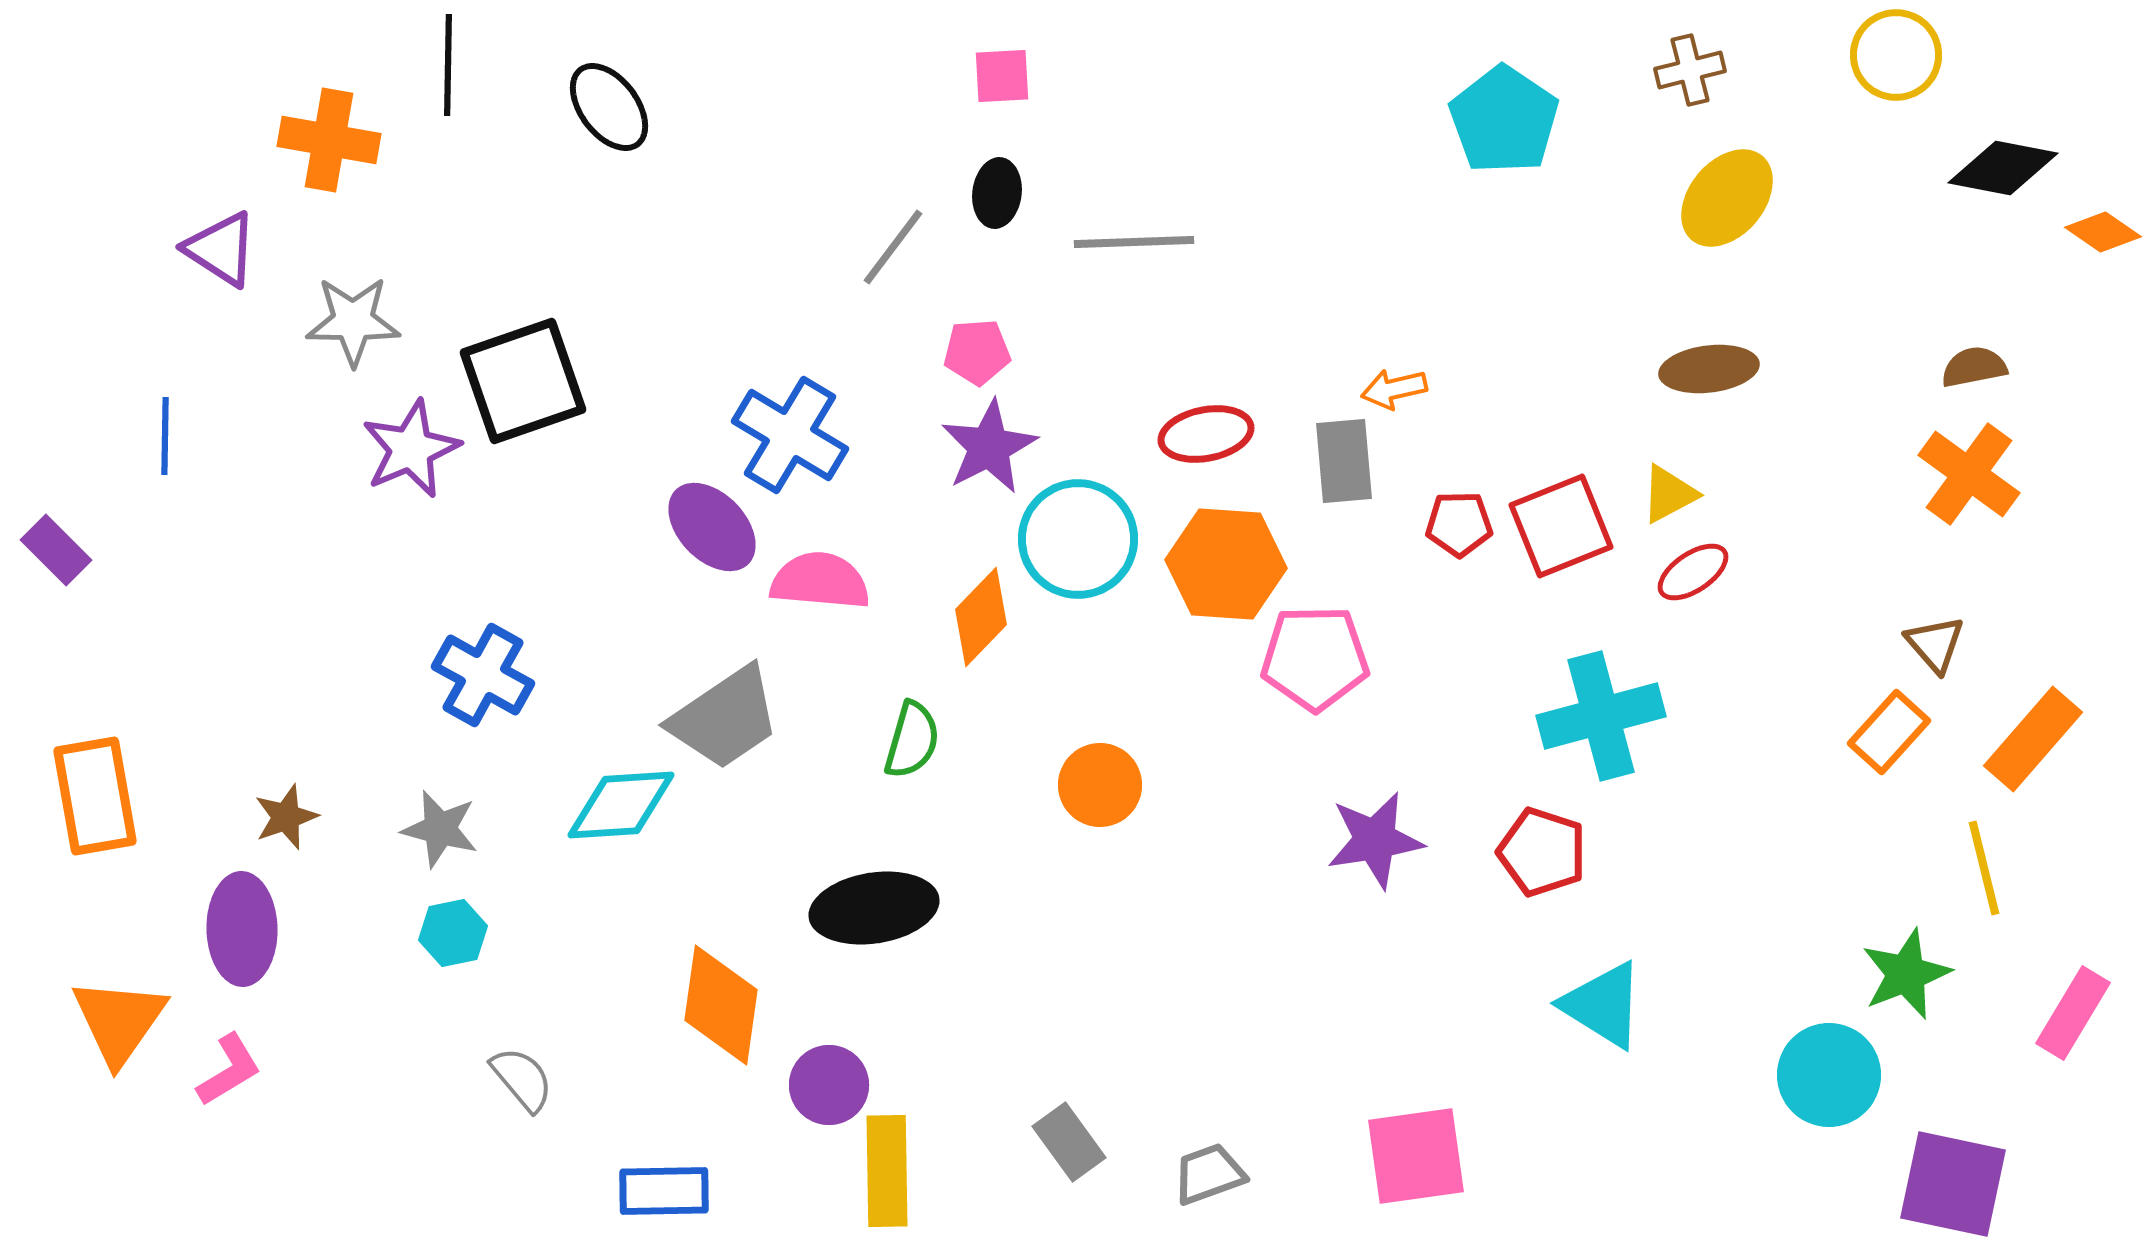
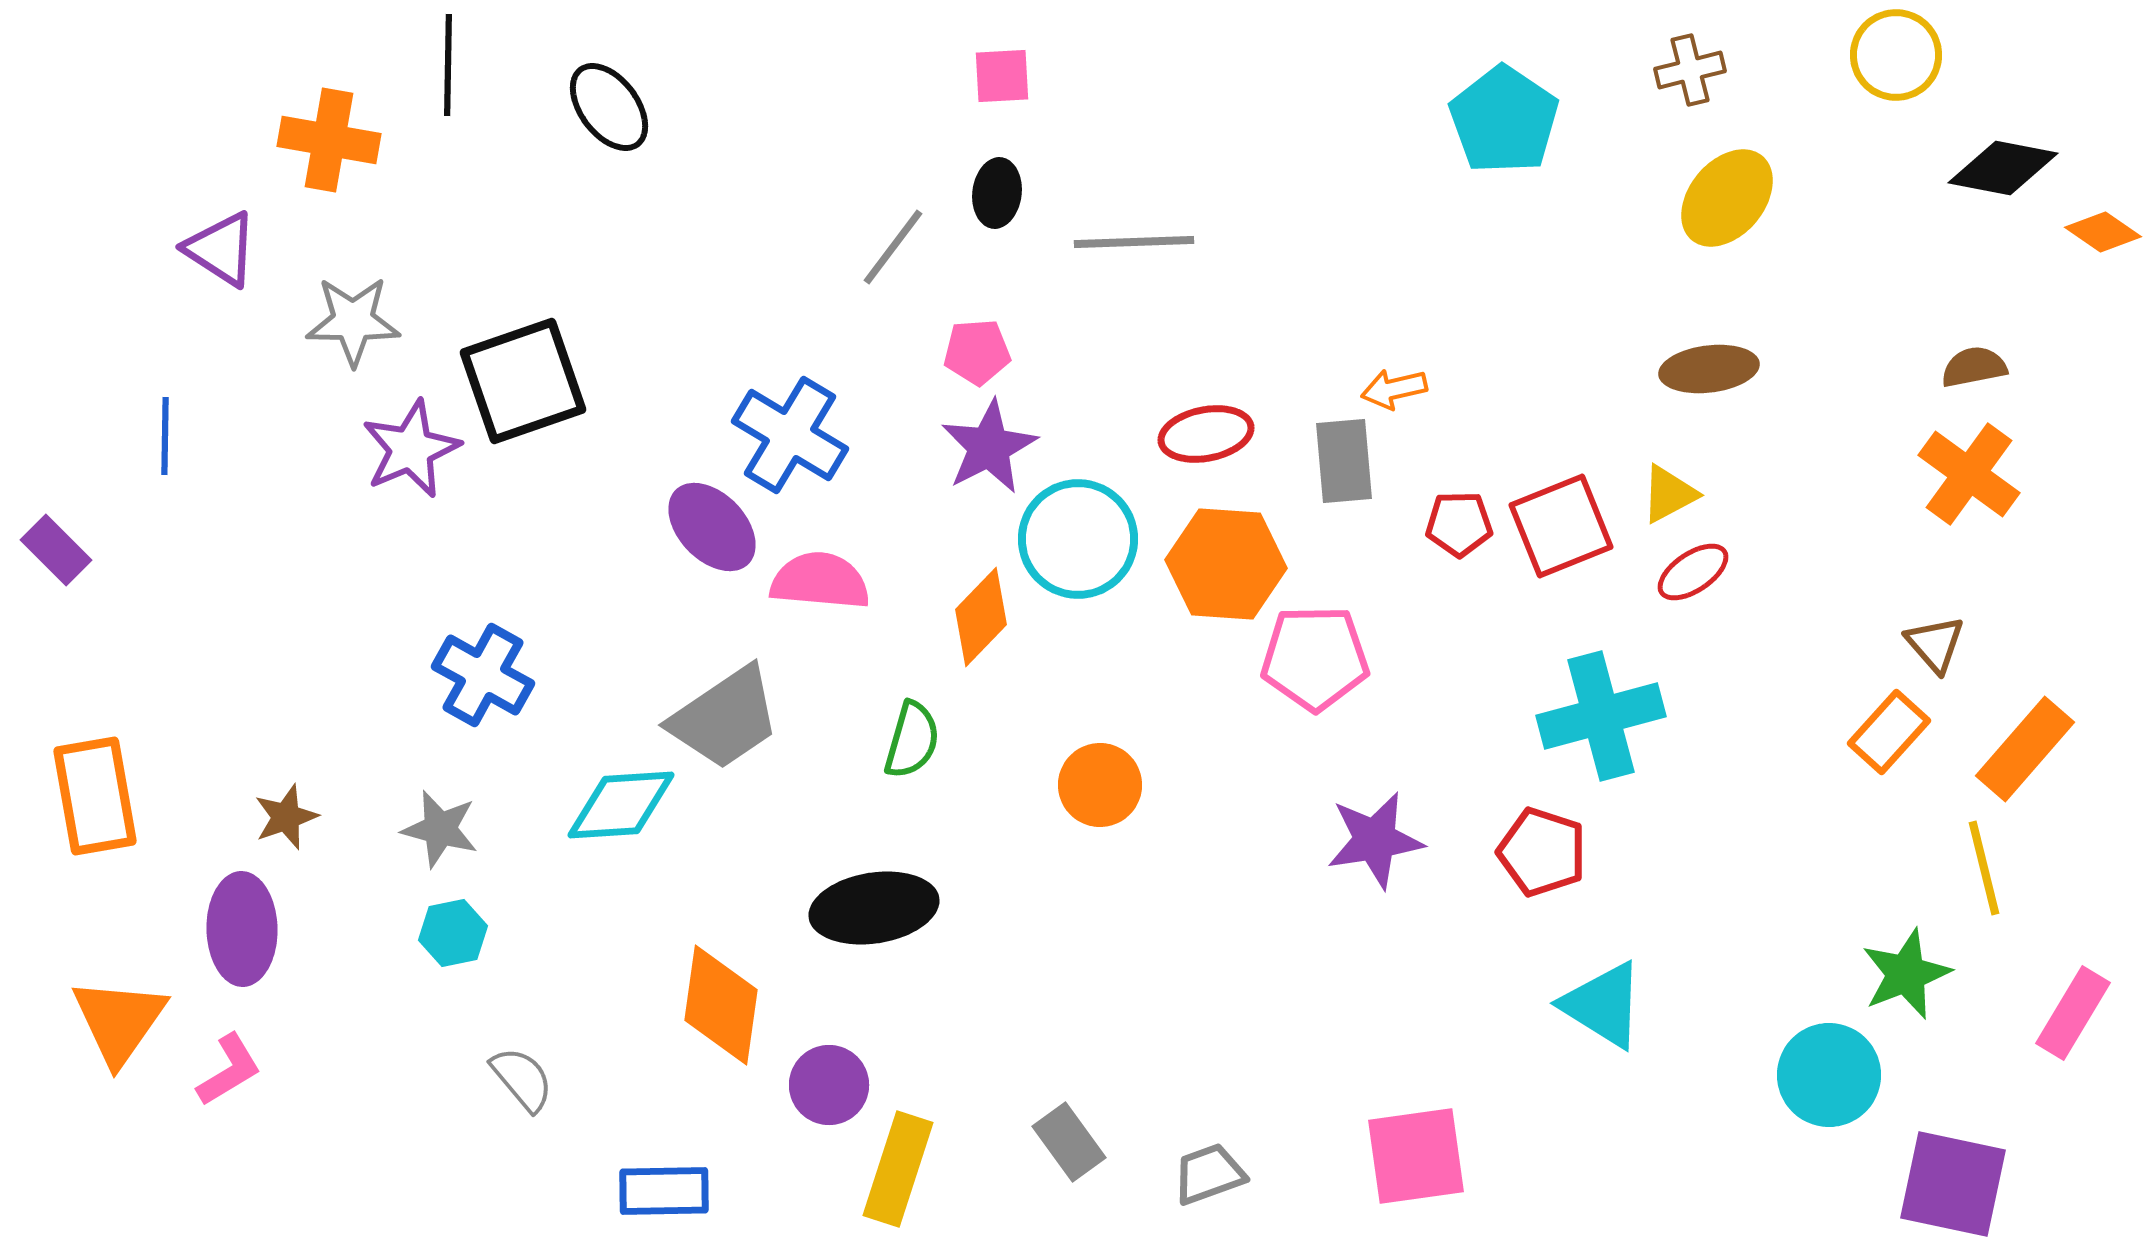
orange rectangle at (2033, 739): moved 8 px left, 10 px down
yellow rectangle at (887, 1171): moved 11 px right, 2 px up; rotated 19 degrees clockwise
